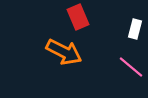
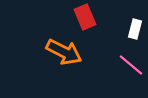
red rectangle: moved 7 px right
pink line: moved 2 px up
